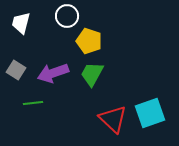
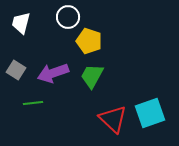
white circle: moved 1 px right, 1 px down
green trapezoid: moved 2 px down
